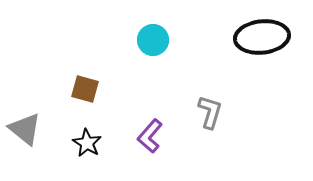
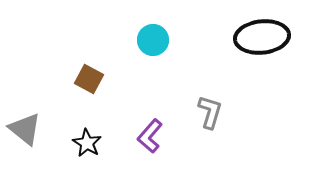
brown square: moved 4 px right, 10 px up; rotated 12 degrees clockwise
